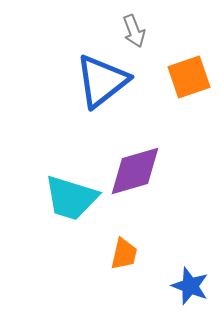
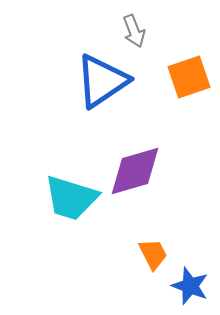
blue triangle: rotated 4 degrees clockwise
orange trapezoid: moved 29 px right; rotated 40 degrees counterclockwise
